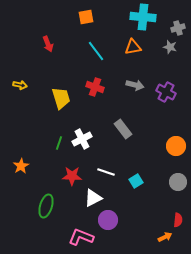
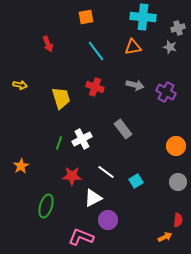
white line: rotated 18 degrees clockwise
